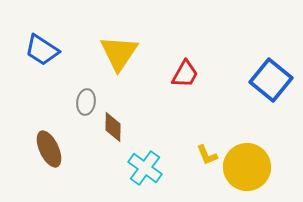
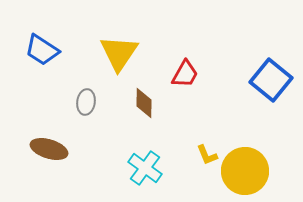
brown diamond: moved 31 px right, 24 px up
brown ellipse: rotated 48 degrees counterclockwise
yellow circle: moved 2 px left, 4 px down
